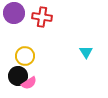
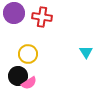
yellow circle: moved 3 px right, 2 px up
